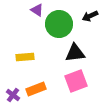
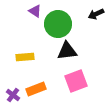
purple triangle: moved 2 px left, 1 px down
black arrow: moved 6 px right, 2 px up
green circle: moved 1 px left
black triangle: moved 8 px left, 2 px up
